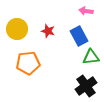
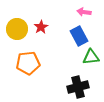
pink arrow: moved 2 px left, 1 px down
red star: moved 7 px left, 4 px up; rotated 24 degrees clockwise
black cross: moved 8 px left, 1 px down; rotated 20 degrees clockwise
